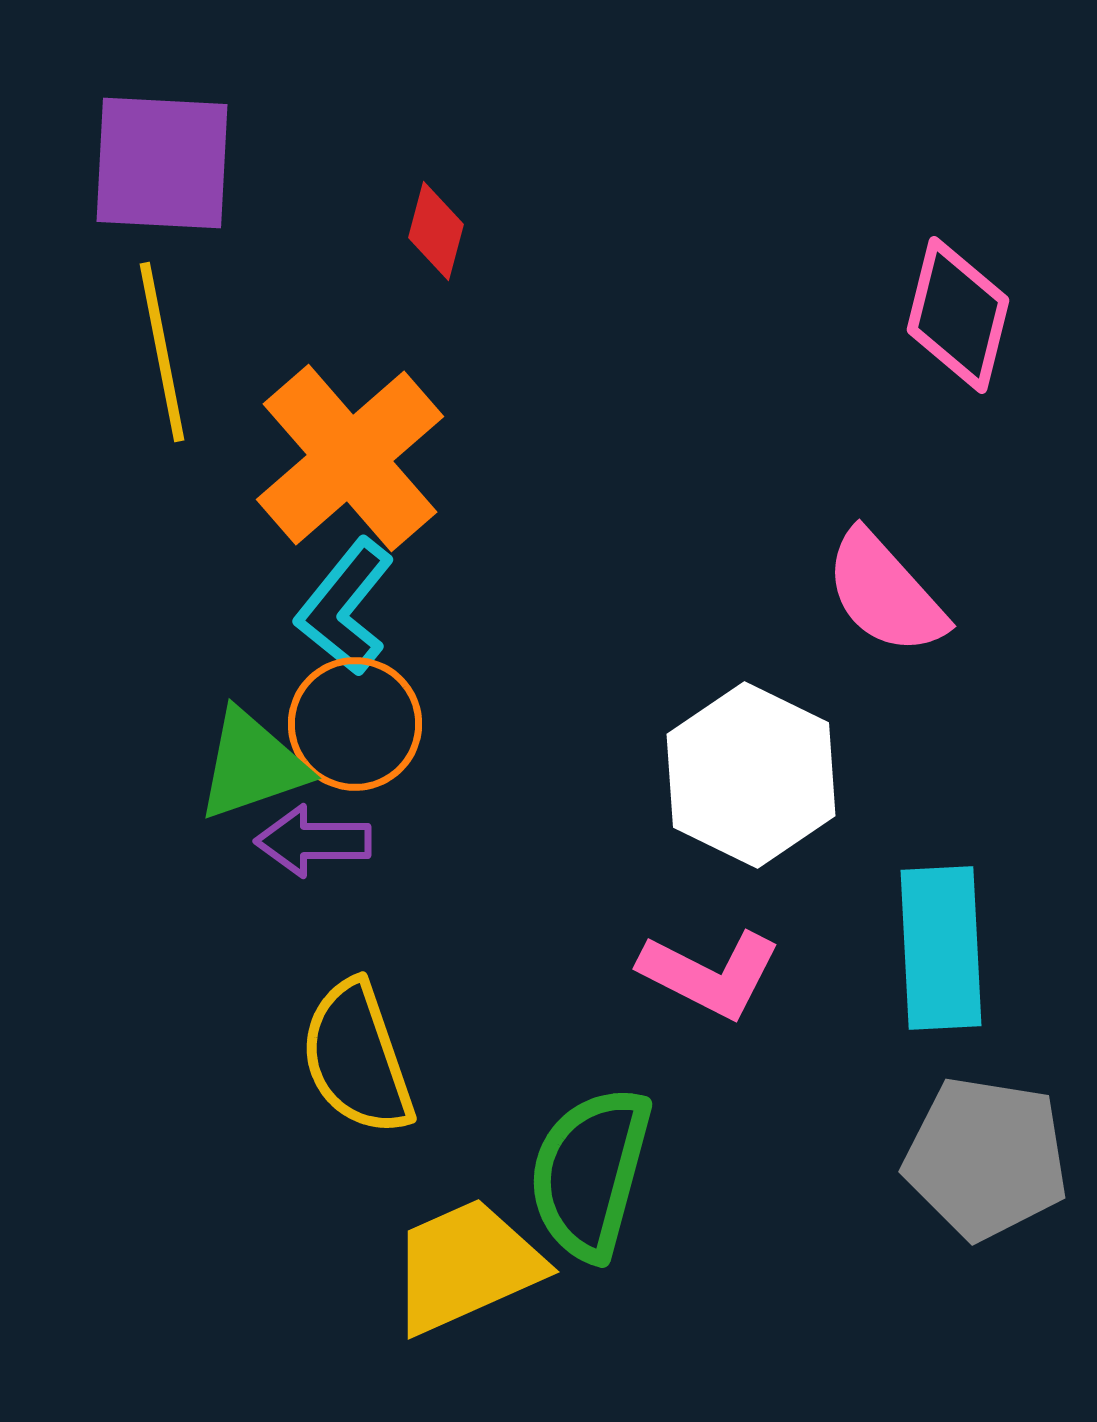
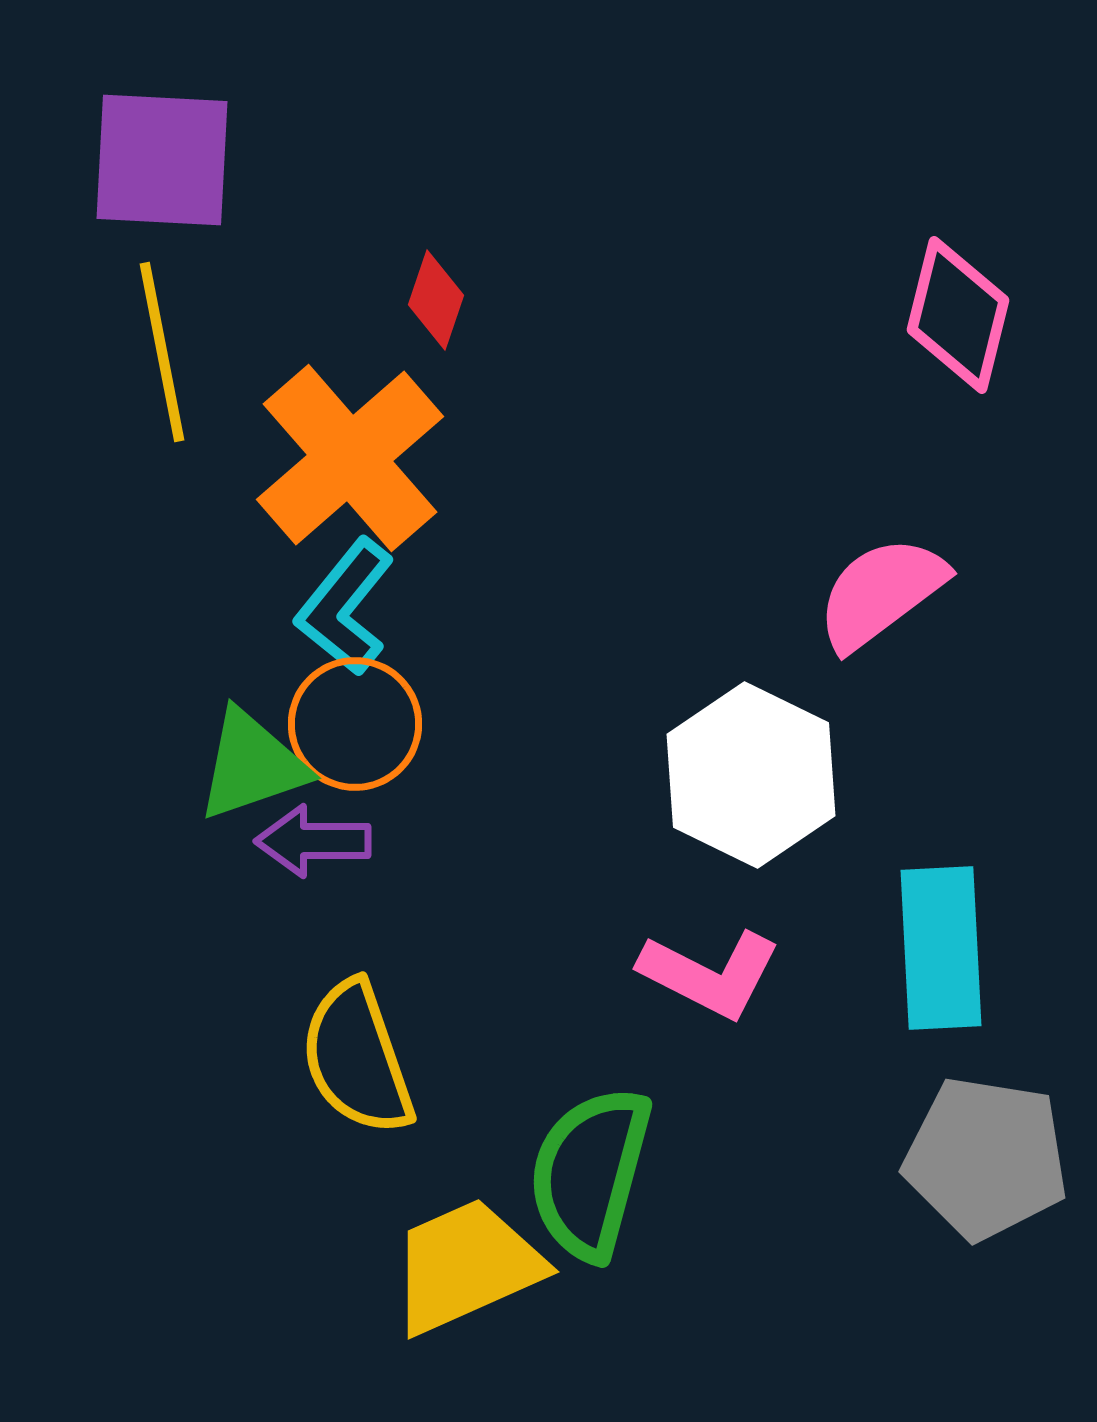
purple square: moved 3 px up
red diamond: moved 69 px down; rotated 4 degrees clockwise
pink semicircle: moved 4 px left; rotated 95 degrees clockwise
